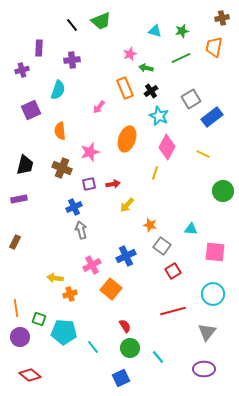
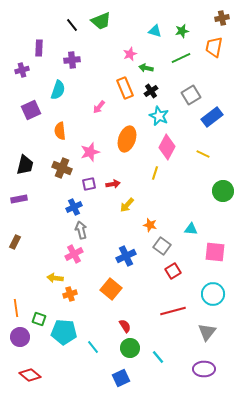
gray square at (191, 99): moved 4 px up
pink cross at (92, 265): moved 18 px left, 11 px up
